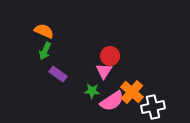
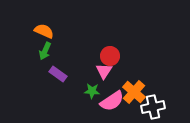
orange cross: moved 2 px right
